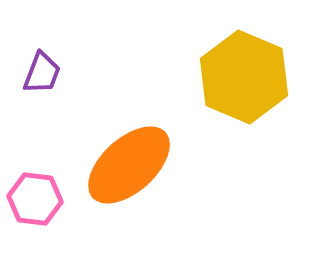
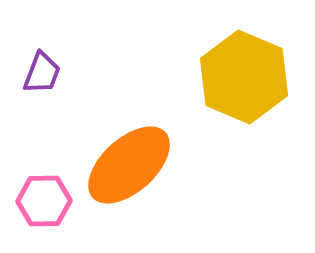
pink hexagon: moved 9 px right, 2 px down; rotated 8 degrees counterclockwise
